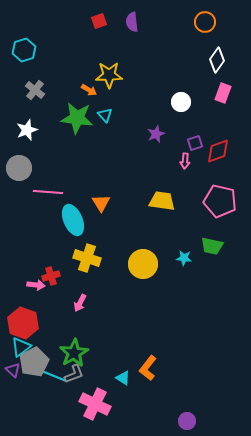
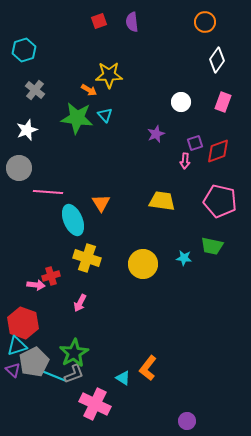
pink rectangle at (223, 93): moved 9 px down
cyan triangle at (21, 347): moved 4 px left, 1 px up; rotated 20 degrees clockwise
